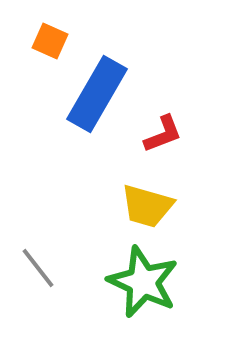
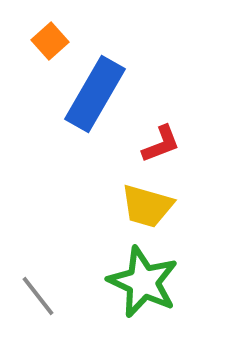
orange square: rotated 24 degrees clockwise
blue rectangle: moved 2 px left
red L-shape: moved 2 px left, 10 px down
gray line: moved 28 px down
